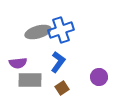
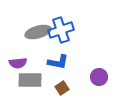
blue L-shape: rotated 65 degrees clockwise
